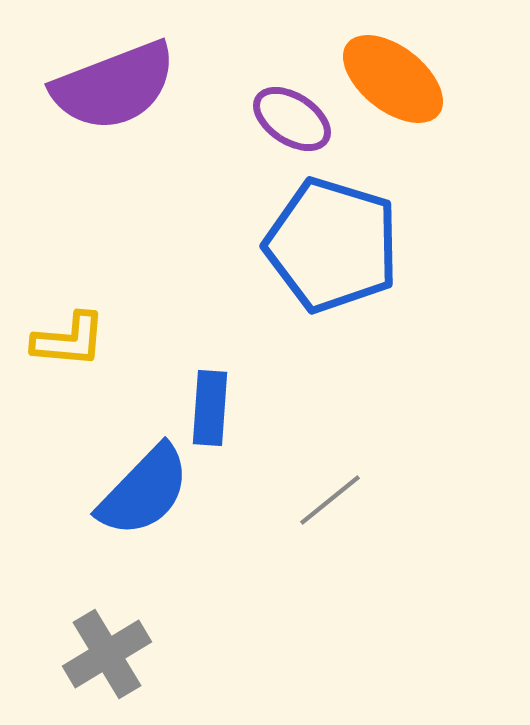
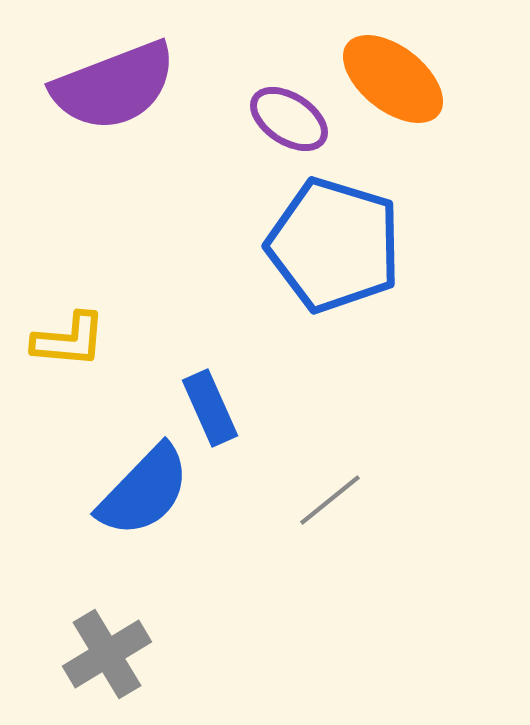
purple ellipse: moved 3 px left
blue pentagon: moved 2 px right
blue rectangle: rotated 28 degrees counterclockwise
